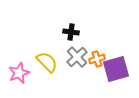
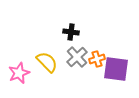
purple square: rotated 24 degrees clockwise
